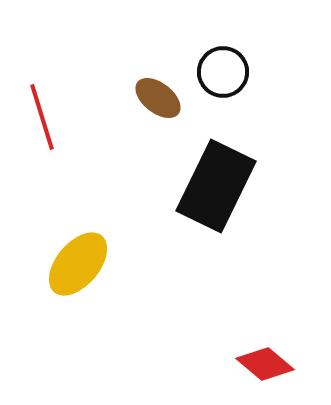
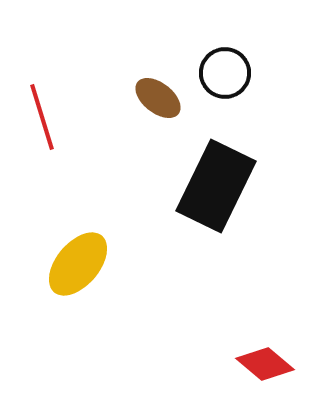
black circle: moved 2 px right, 1 px down
